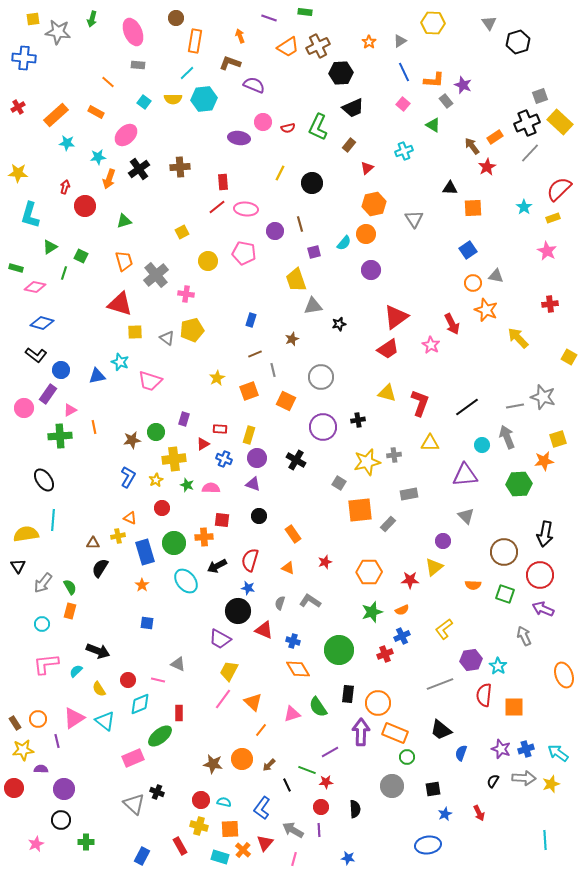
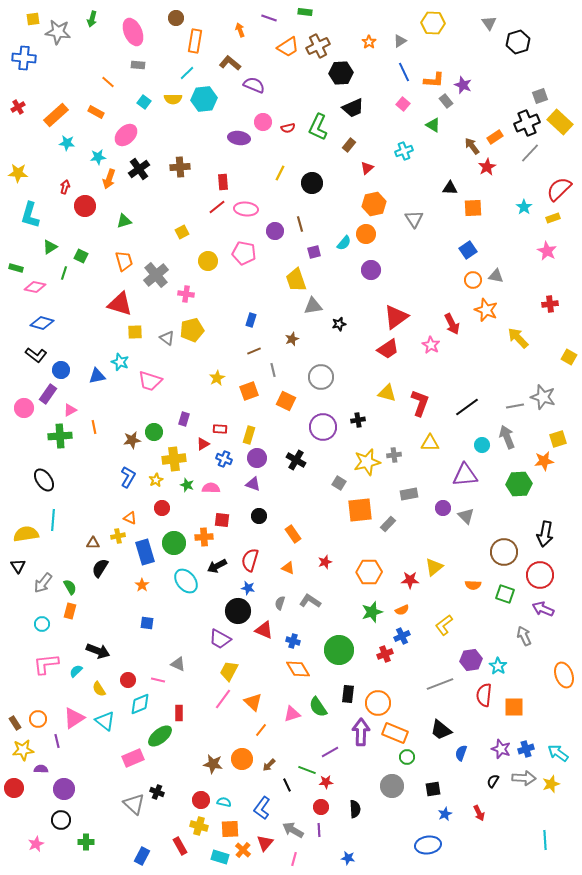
orange arrow at (240, 36): moved 6 px up
brown L-shape at (230, 63): rotated 20 degrees clockwise
orange circle at (473, 283): moved 3 px up
brown line at (255, 354): moved 1 px left, 3 px up
green circle at (156, 432): moved 2 px left
purple circle at (443, 541): moved 33 px up
yellow L-shape at (444, 629): moved 4 px up
